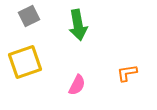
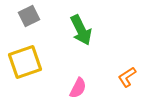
green arrow: moved 3 px right, 5 px down; rotated 16 degrees counterclockwise
orange L-shape: moved 4 px down; rotated 25 degrees counterclockwise
pink semicircle: moved 1 px right, 3 px down
